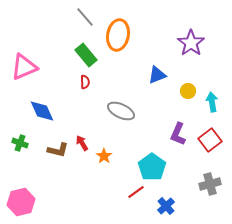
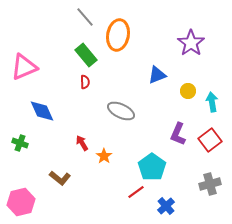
brown L-shape: moved 2 px right, 28 px down; rotated 25 degrees clockwise
